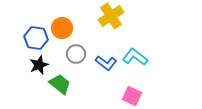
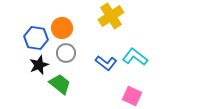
gray circle: moved 10 px left, 1 px up
